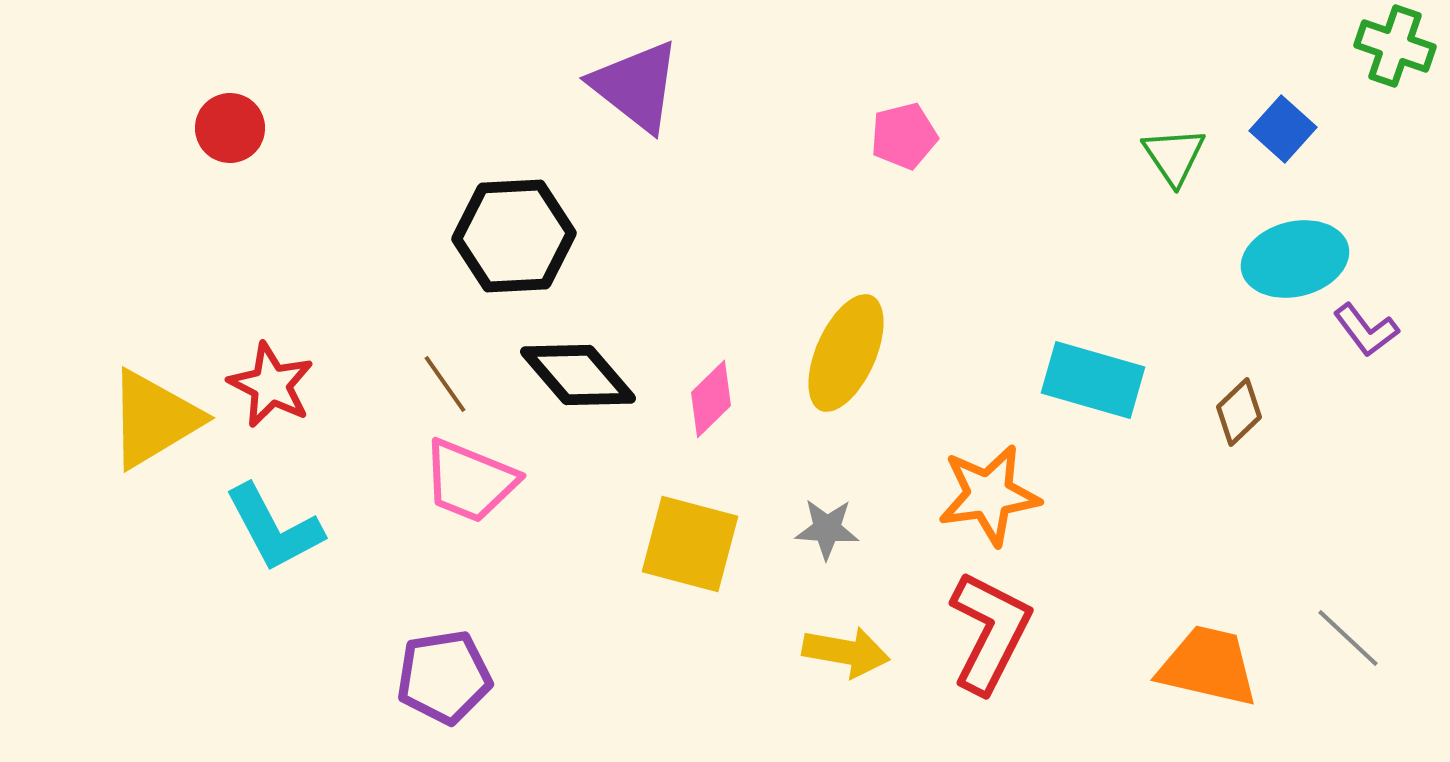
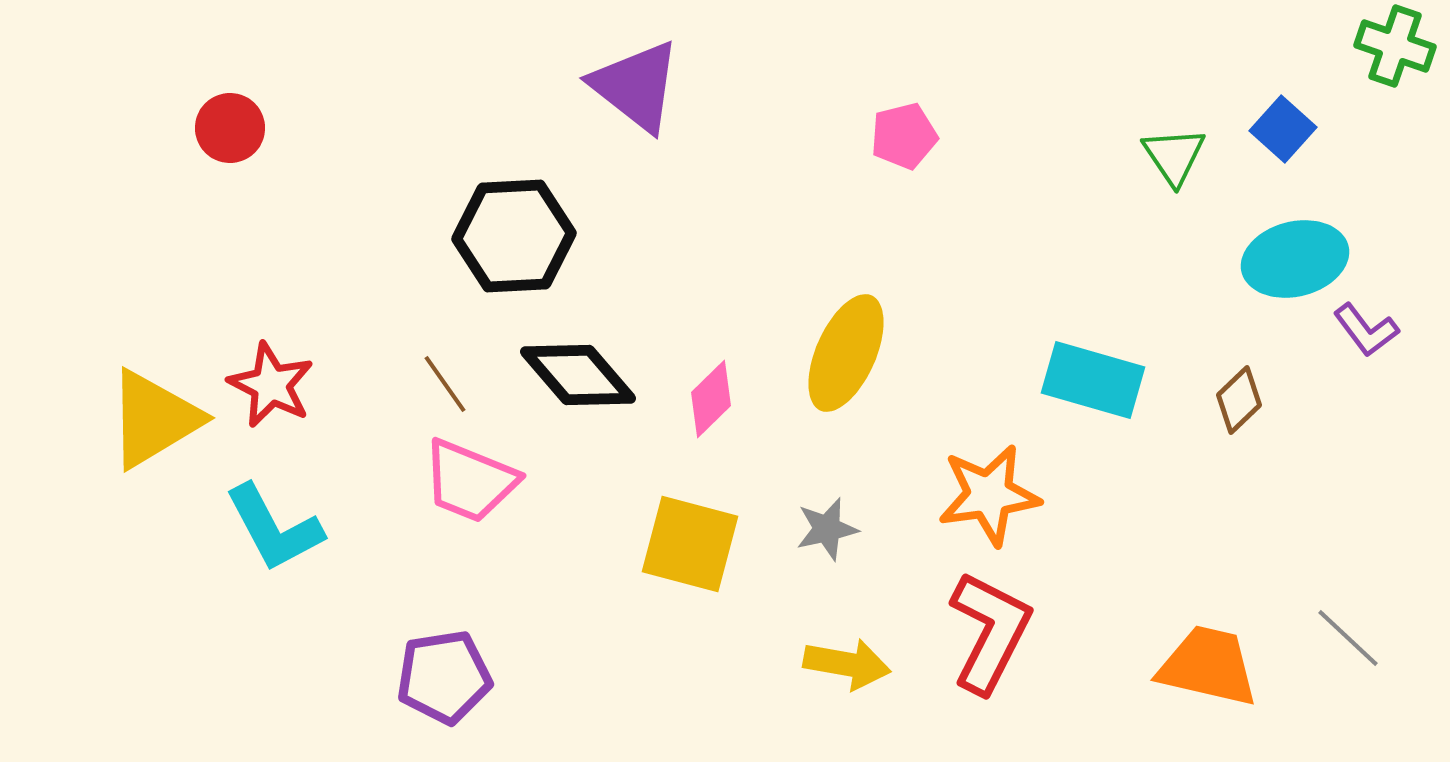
brown diamond: moved 12 px up
gray star: rotated 16 degrees counterclockwise
yellow arrow: moved 1 px right, 12 px down
